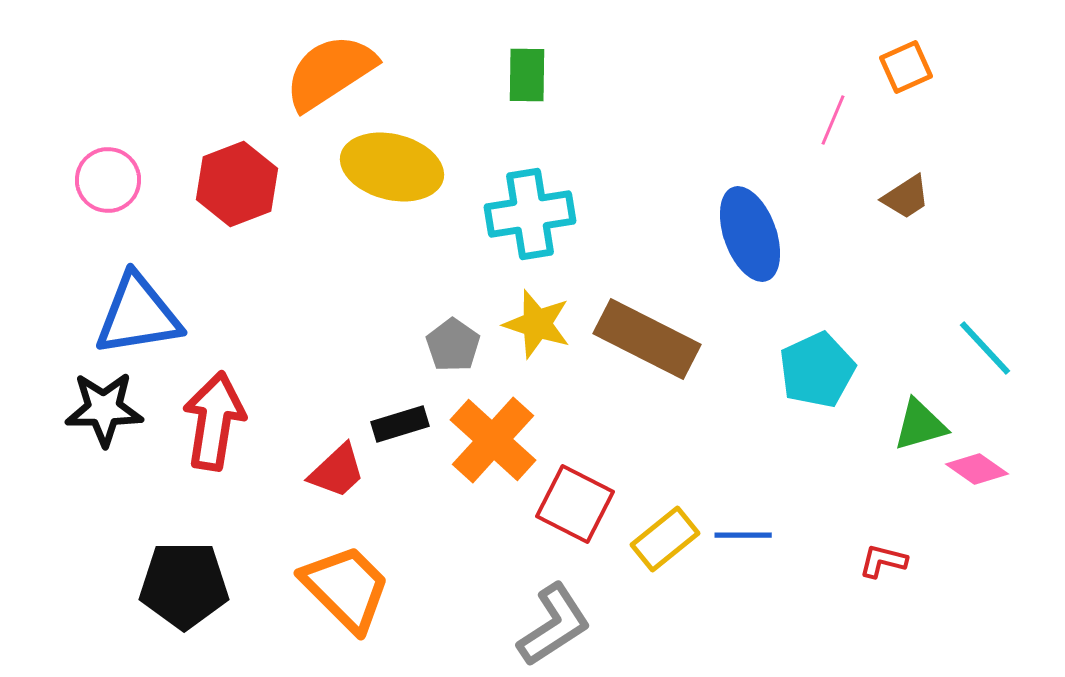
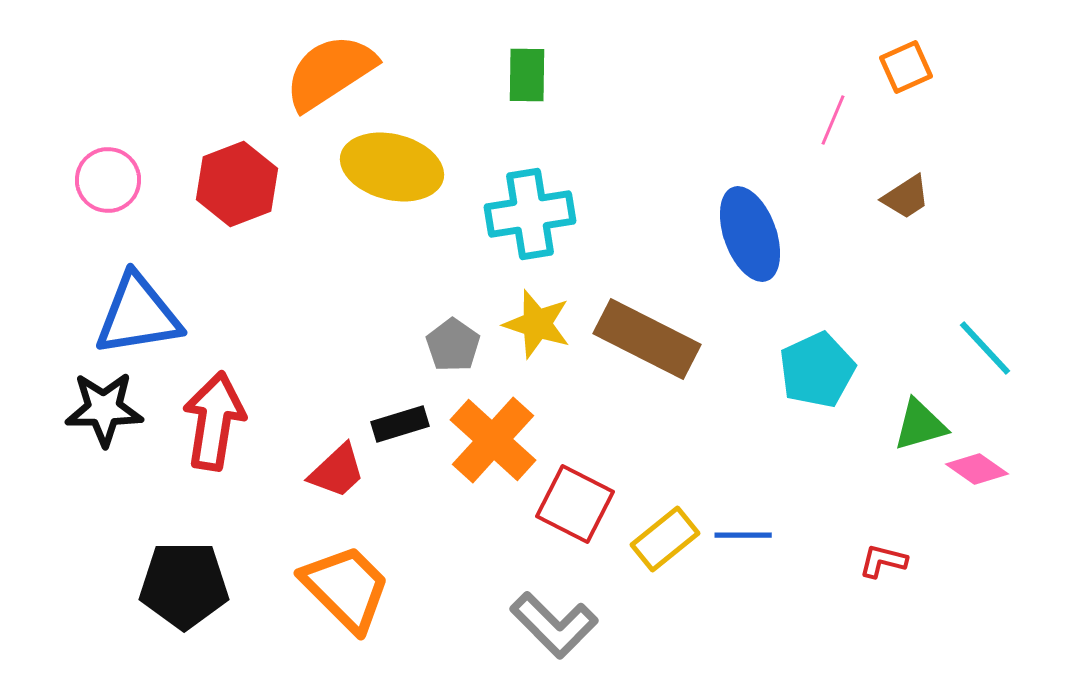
gray L-shape: rotated 78 degrees clockwise
